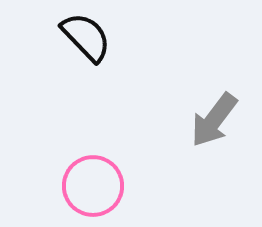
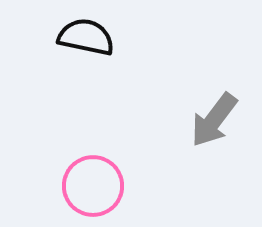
black semicircle: rotated 34 degrees counterclockwise
